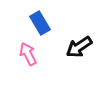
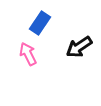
blue rectangle: rotated 65 degrees clockwise
